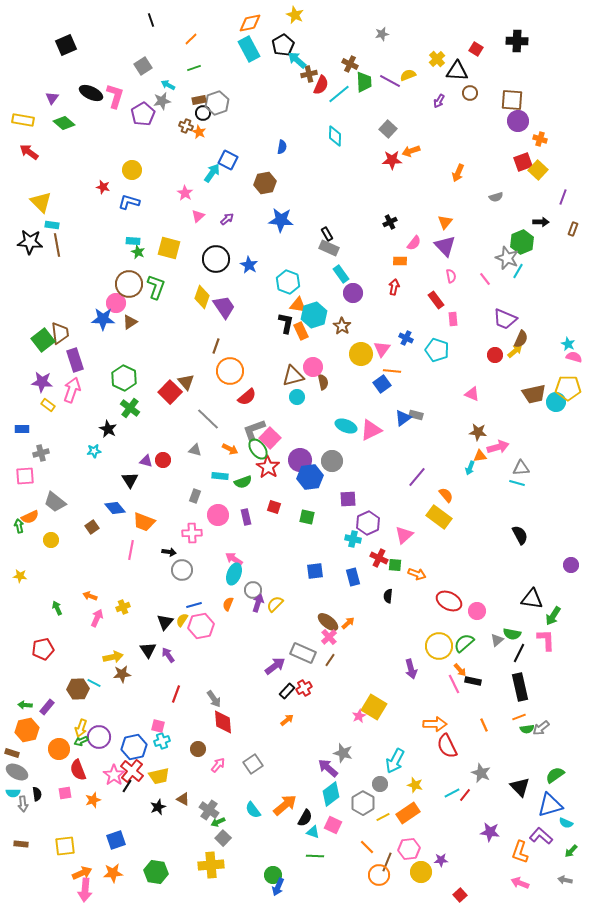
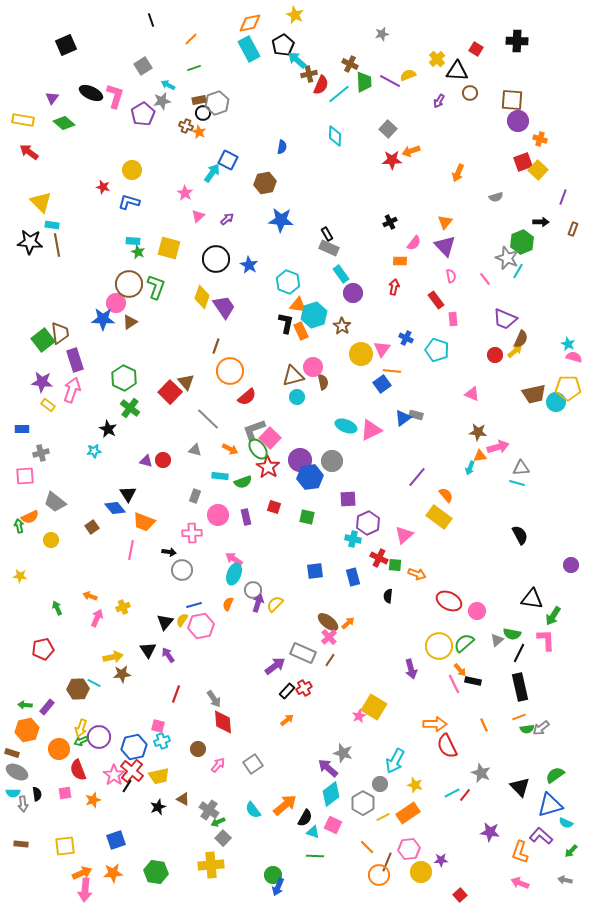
black triangle at (130, 480): moved 2 px left, 14 px down
